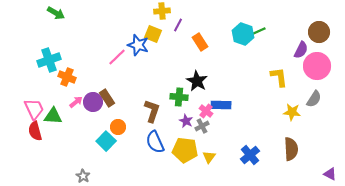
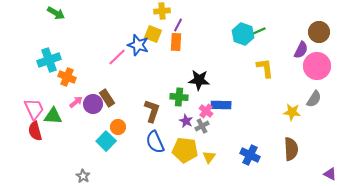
orange rectangle: moved 24 px left; rotated 36 degrees clockwise
yellow L-shape: moved 14 px left, 9 px up
black star: moved 2 px right, 1 px up; rotated 25 degrees counterclockwise
purple circle: moved 2 px down
blue cross: rotated 24 degrees counterclockwise
